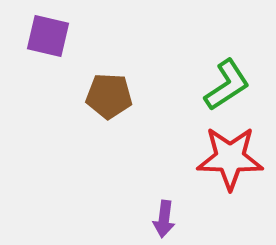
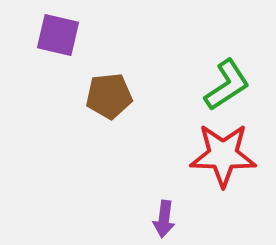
purple square: moved 10 px right, 1 px up
brown pentagon: rotated 9 degrees counterclockwise
red star: moved 7 px left, 3 px up
